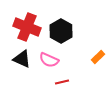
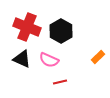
red line: moved 2 px left
